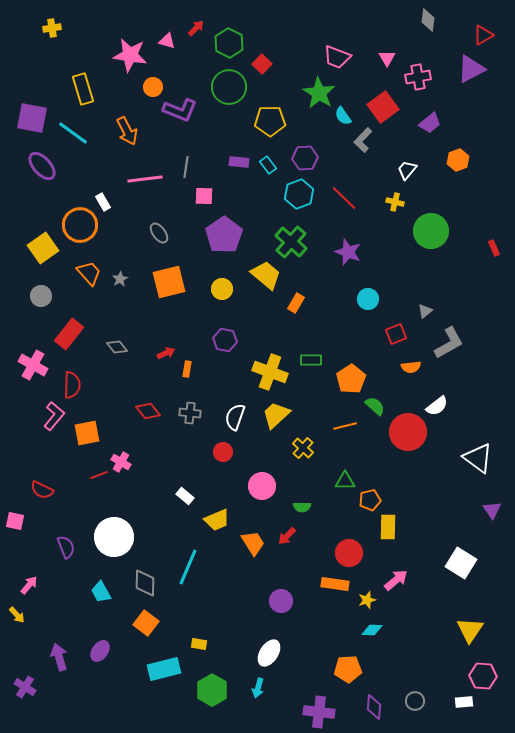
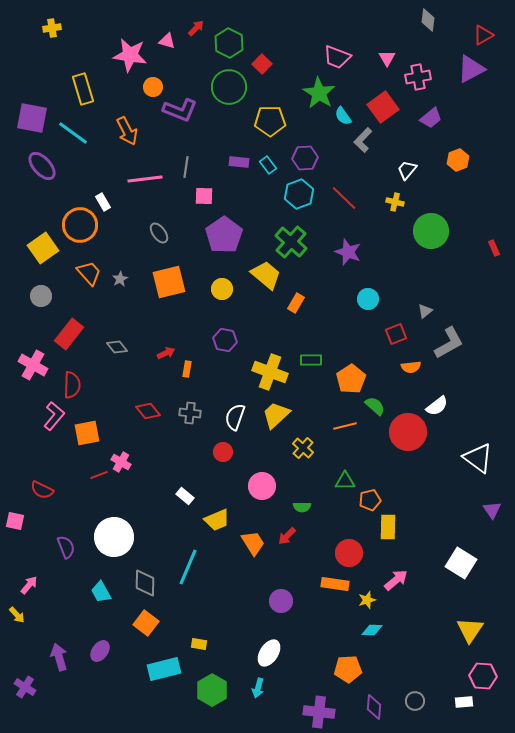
purple trapezoid at (430, 123): moved 1 px right, 5 px up
